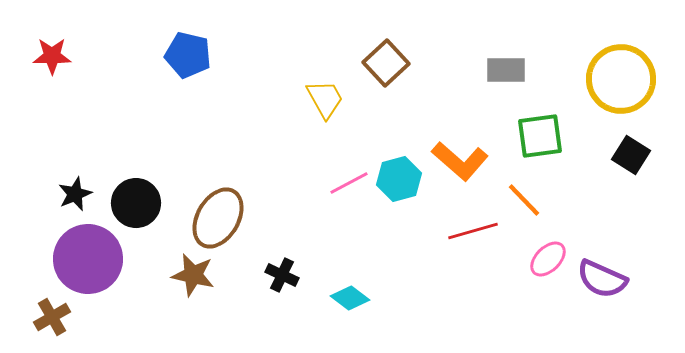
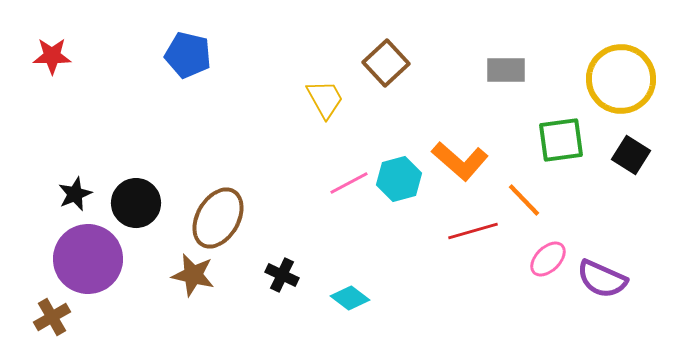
green square: moved 21 px right, 4 px down
